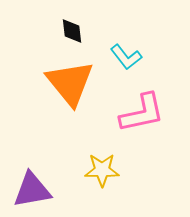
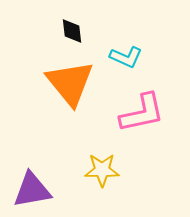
cyan L-shape: rotated 28 degrees counterclockwise
